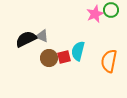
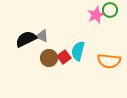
green circle: moved 1 px left
pink star: moved 1 px right, 1 px down
red square: rotated 24 degrees counterclockwise
orange semicircle: rotated 95 degrees counterclockwise
